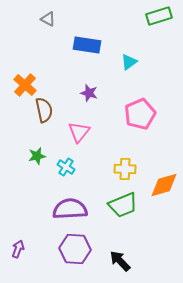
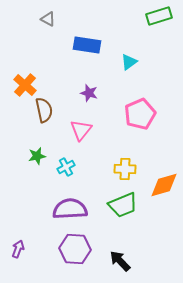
pink triangle: moved 2 px right, 2 px up
cyan cross: rotated 30 degrees clockwise
